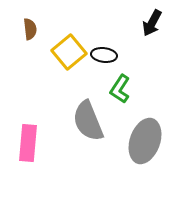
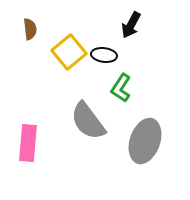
black arrow: moved 21 px left, 2 px down
green L-shape: moved 1 px right, 1 px up
gray semicircle: rotated 15 degrees counterclockwise
